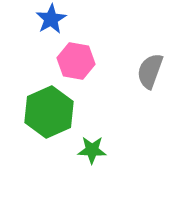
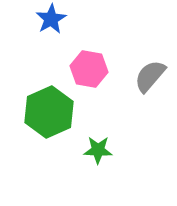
pink hexagon: moved 13 px right, 8 px down
gray semicircle: moved 5 px down; rotated 21 degrees clockwise
green star: moved 6 px right
